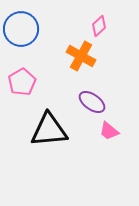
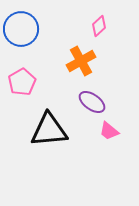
orange cross: moved 5 px down; rotated 32 degrees clockwise
